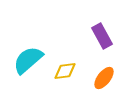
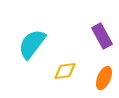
cyan semicircle: moved 4 px right, 16 px up; rotated 12 degrees counterclockwise
orange ellipse: rotated 15 degrees counterclockwise
